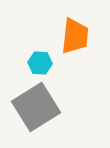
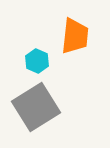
cyan hexagon: moved 3 px left, 2 px up; rotated 20 degrees clockwise
